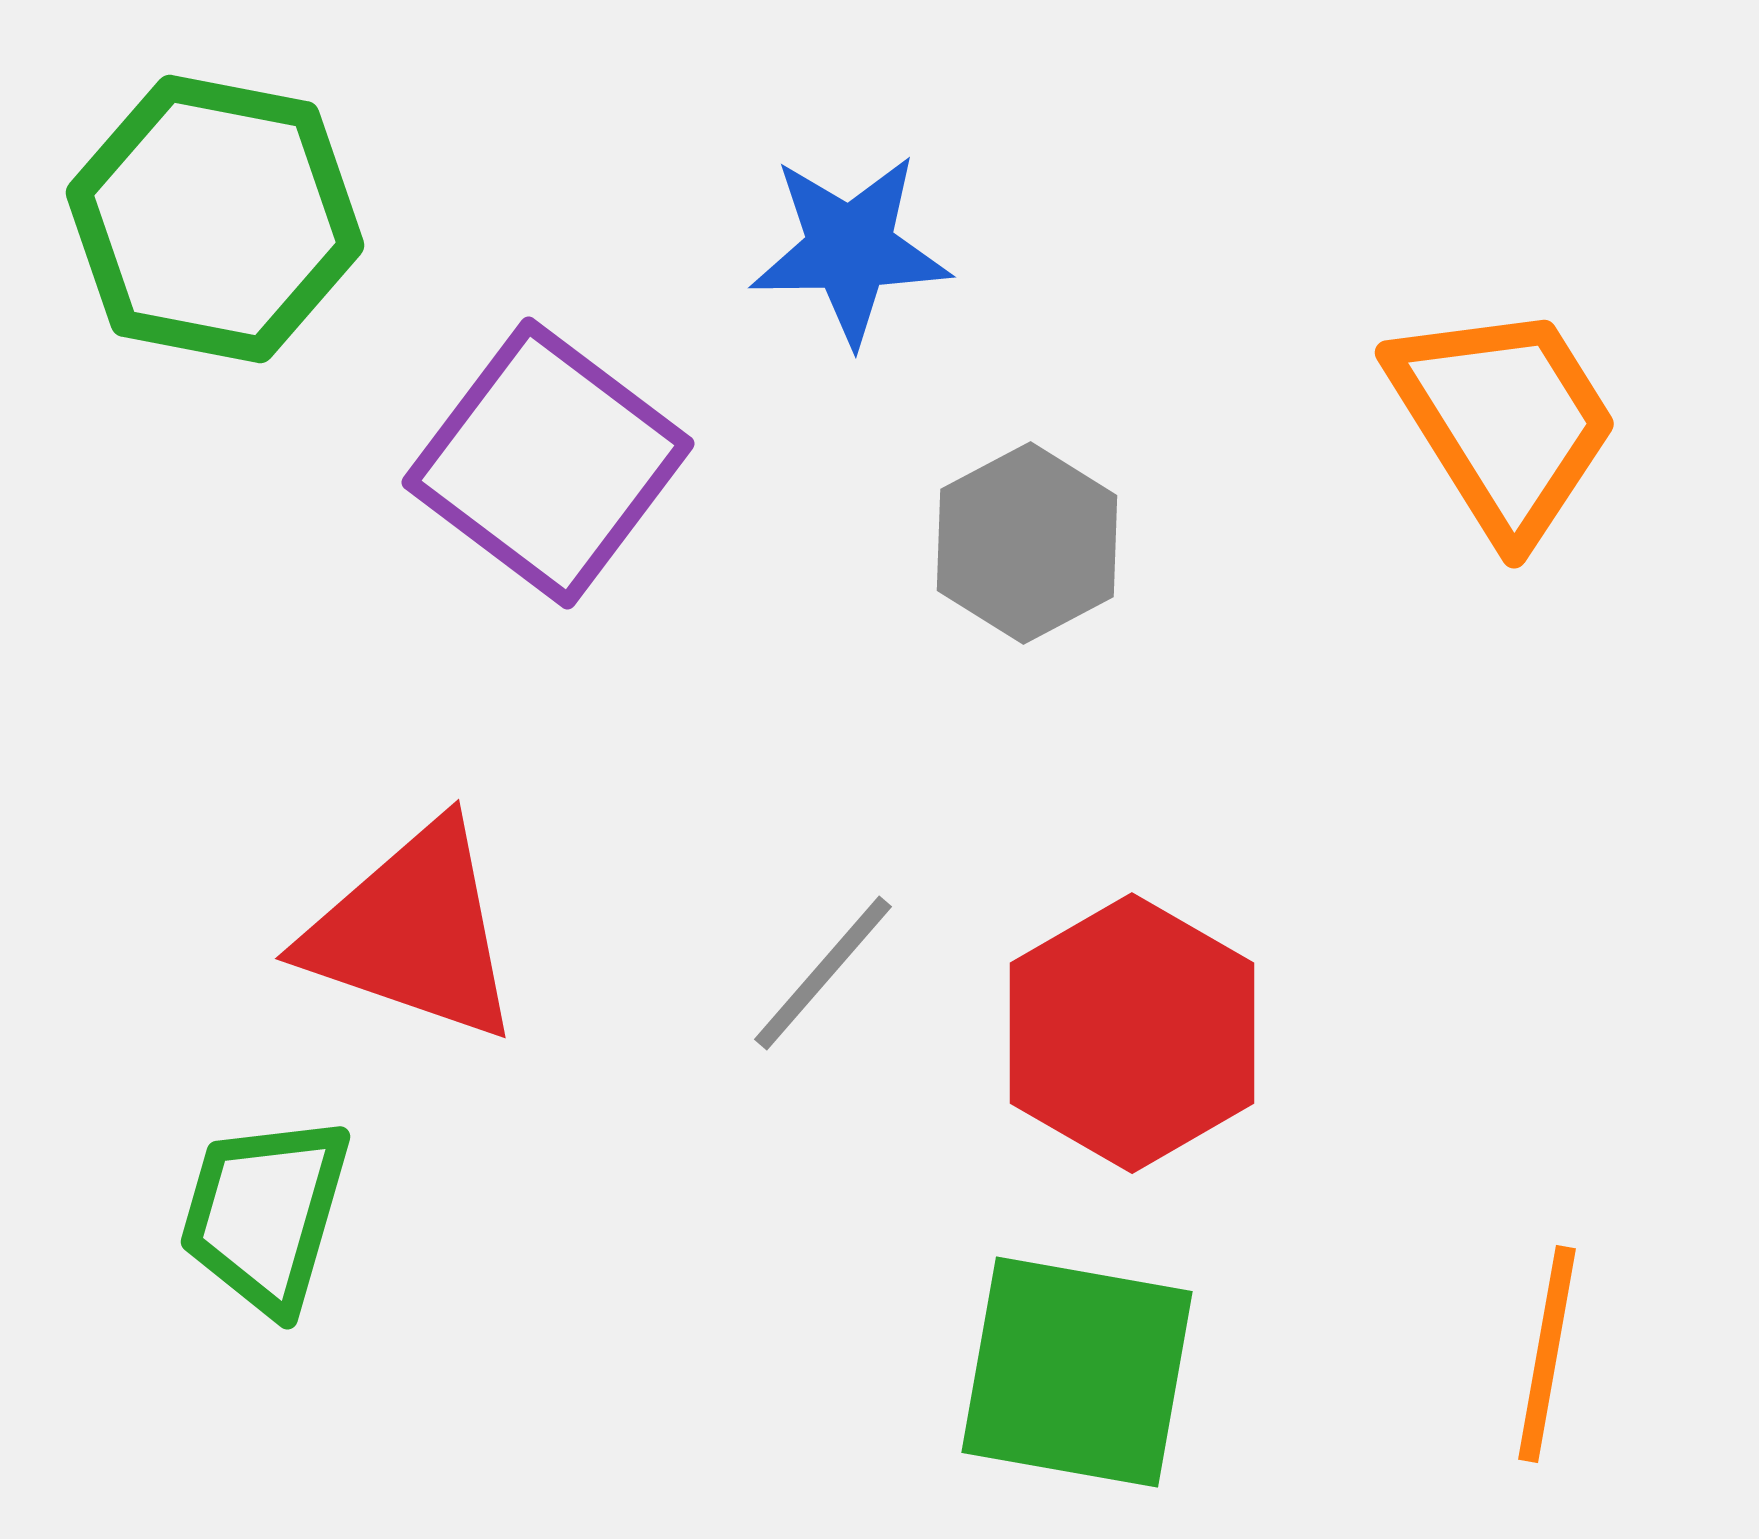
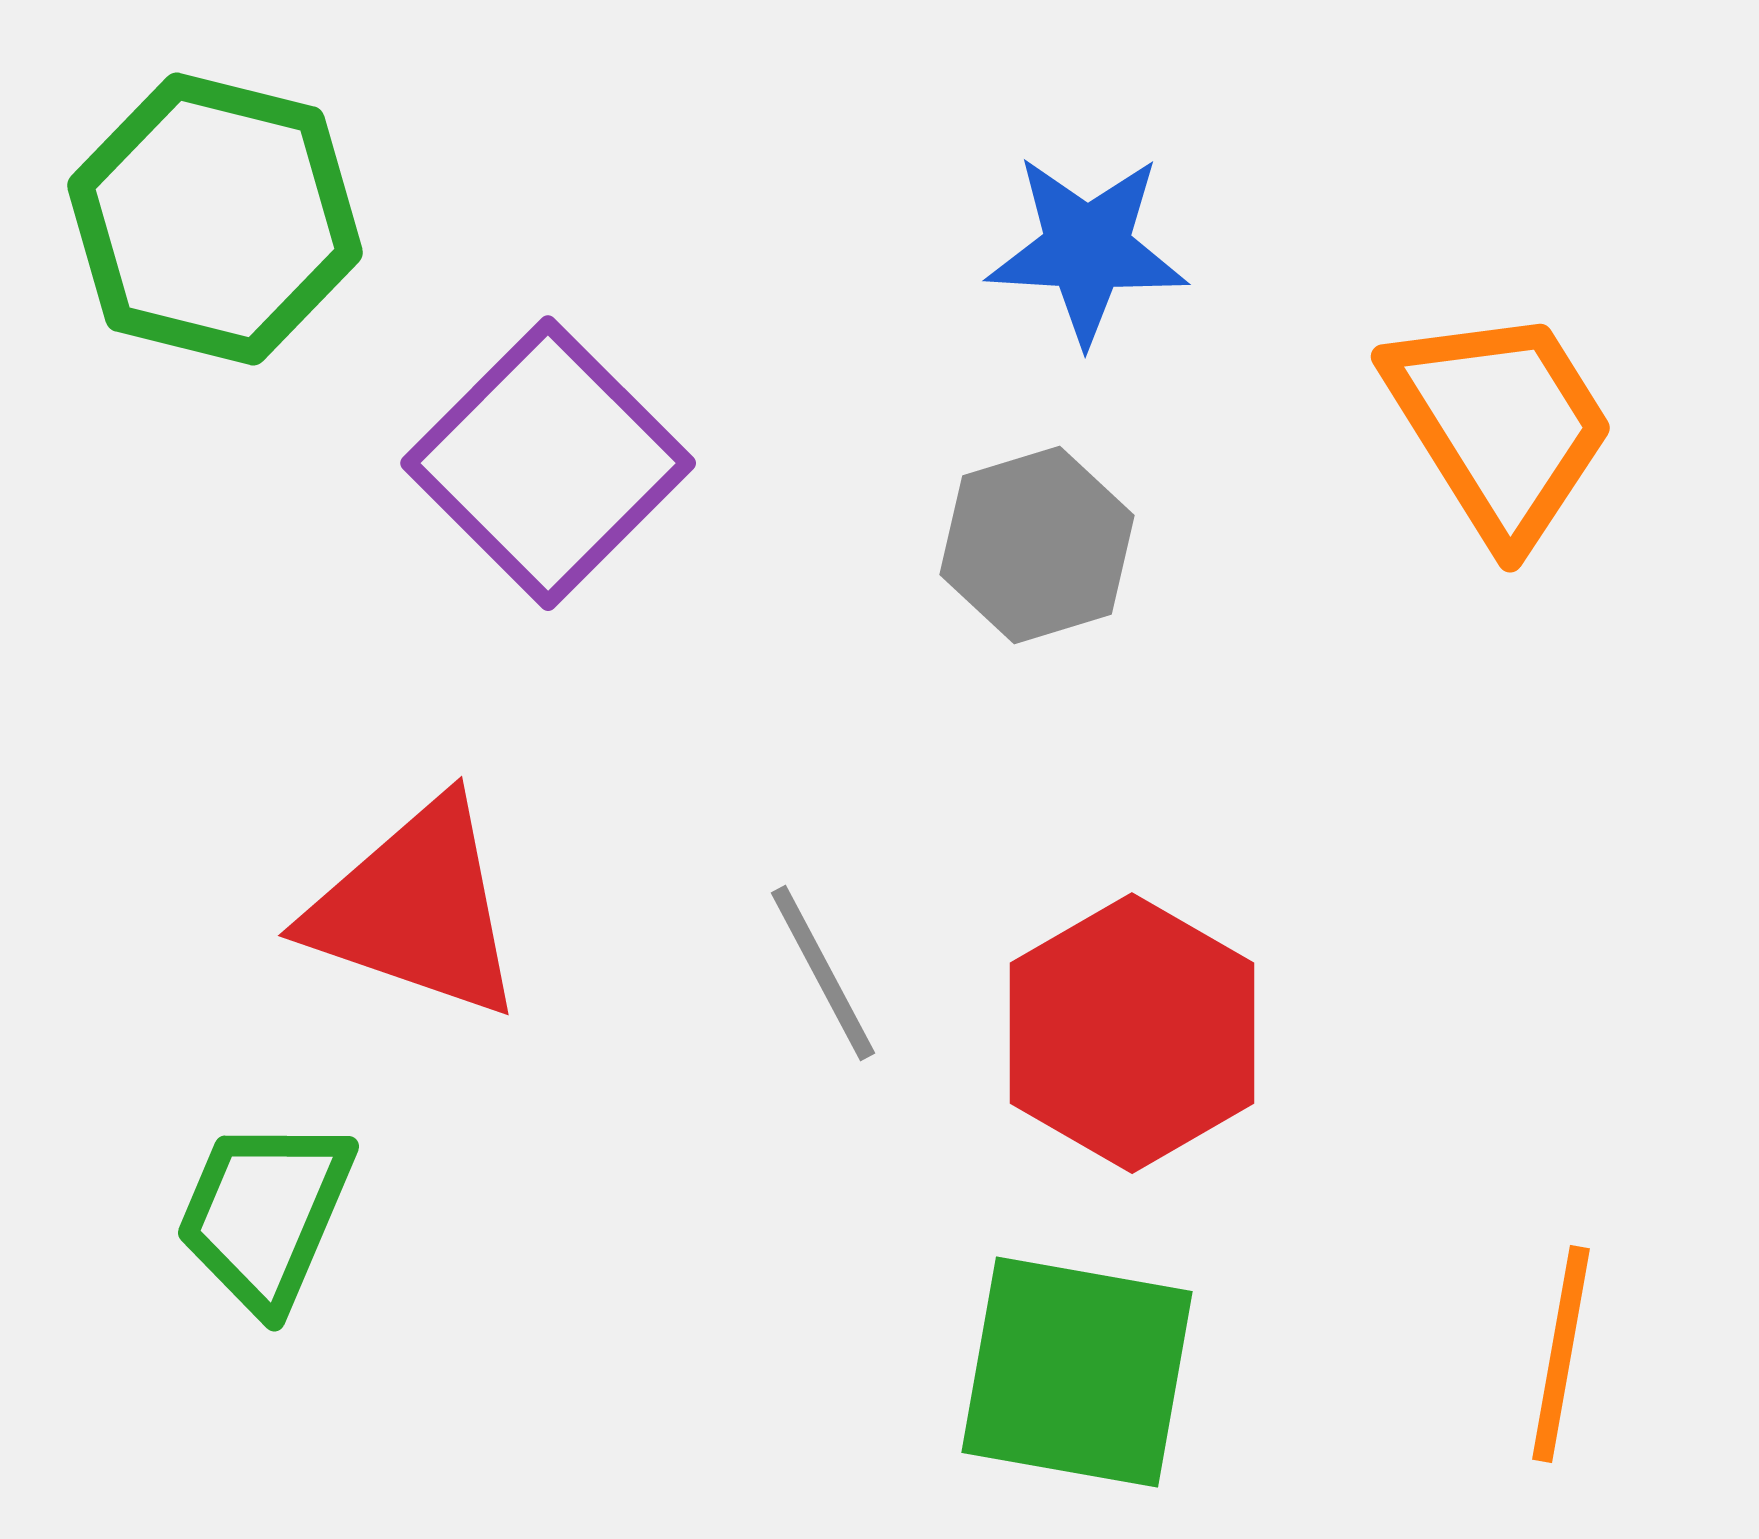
green hexagon: rotated 3 degrees clockwise
blue star: moved 237 px right; rotated 4 degrees clockwise
orange trapezoid: moved 4 px left, 4 px down
purple square: rotated 8 degrees clockwise
gray hexagon: moved 10 px right, 2 px down; rotated 11 degrees clockwise
red triangle: moved 3 px right, 23 px up
gray line: rotated 69 degrees counterclockwise
green trapezoid: rotated 7 degrees clockwise
orange line: moved 14 px right
